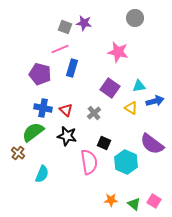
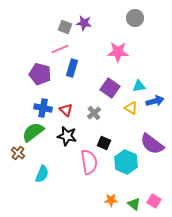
pink star: rotated 10 degrees counterclockwise
